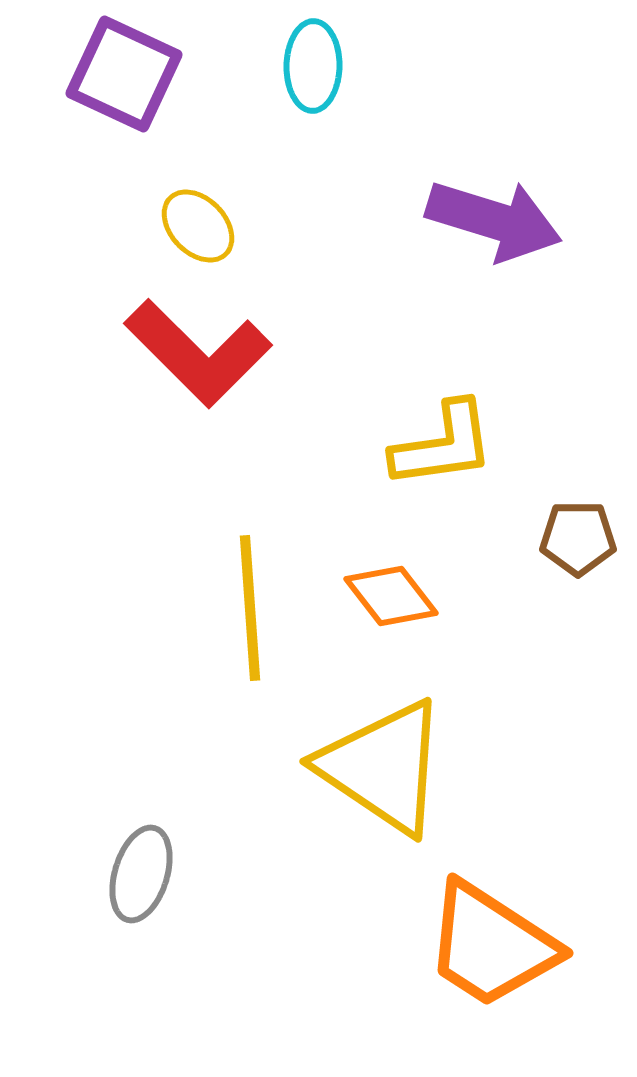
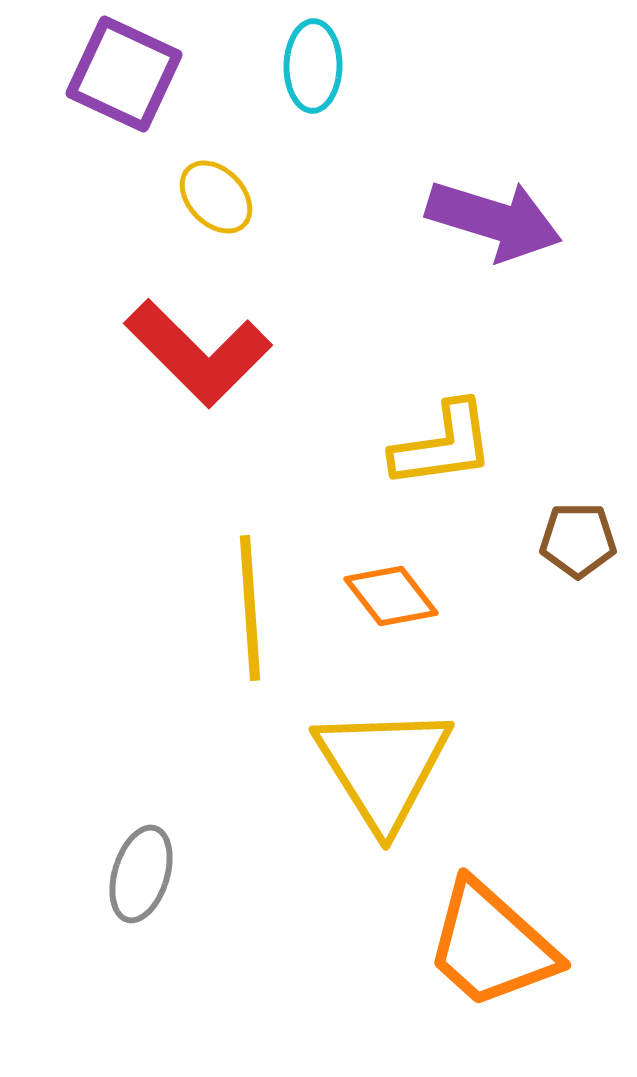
yellow ellipse: moved 18 px right, 29 px up
brown pentagon: moved 2 px down
yellow triangle: rotated 24 degrees clockwise
orange trapezoid: rotated 9 degrees clockwise
